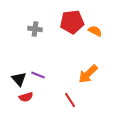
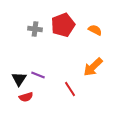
red pentagon: moved 9 px left, 3 px down; rotated 15 degrees counterclockwise
orange semicircle: moved 1 px up
orange arrow: moved 5 px right, 7 px up
black triangle: rotated 14 degrees clockwise
red line: moved 11 px up
